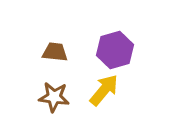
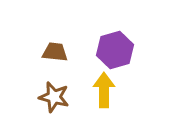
yellow arrow: rotated 40 degrees counterclockwise
brown star: rotated 8 degrees clockwise
